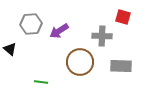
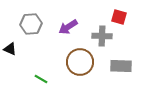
red square: moved 4 px left
purple arrow: moved 9 px right, 4 px up
black triangle: rotated 16 degrees counterclockwise
green line: moved 3 px up; rotated 24 degrees clockwise
